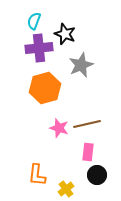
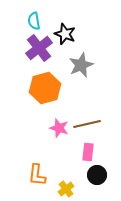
cyan semicircle: rotated 30 degrees counterclockwise
purple cross: rotated 32 degrees counterclockwise
